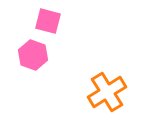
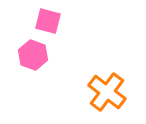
orange cross: rotated 21 degrees counterclockwise
